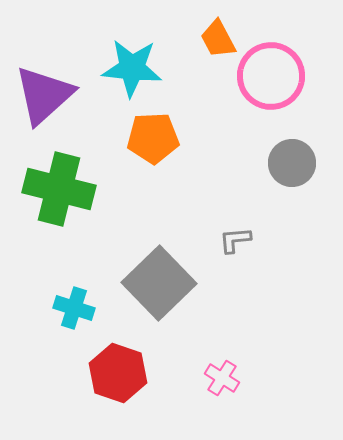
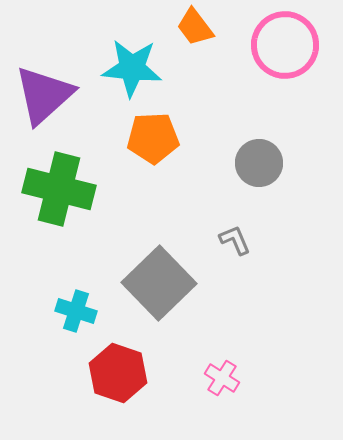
orange trapezoid: moved 23 px left, 12 px up; rotated 9 degrees counterclockwise
pink circle: moved 14 px right, 31 px up
gray circle: moved 33 px left
gray L-shape: rotated 72 degrees clockwise
cyan cross: moved 2 px right, 3 px down
